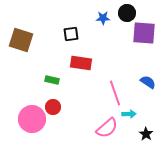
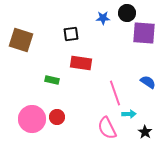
red circle: moved 4 px right, 10 px down
pink semicircle: rotated 105 degrees clockwise
black star: moved 1 px left, 2 px up
